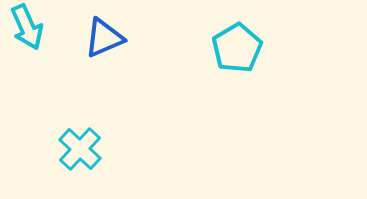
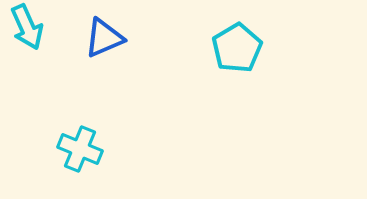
cyan cross: rotated 21 degrees counterclockwise
